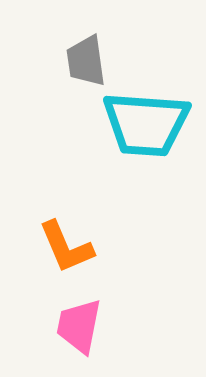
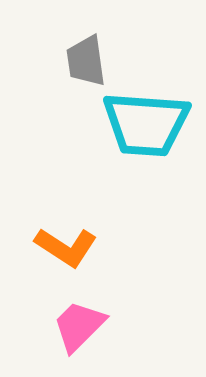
orange L-shape: rotated 34 degrees counterclockwise
pink trapezoid: rotated 34 degrees clockwise
